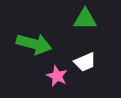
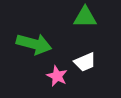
green triangle: moved 2 px up
